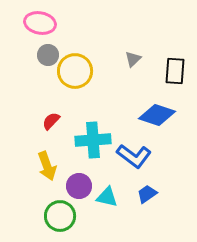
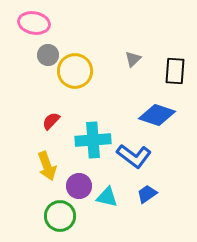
pink ellipse: moved 6 px left
